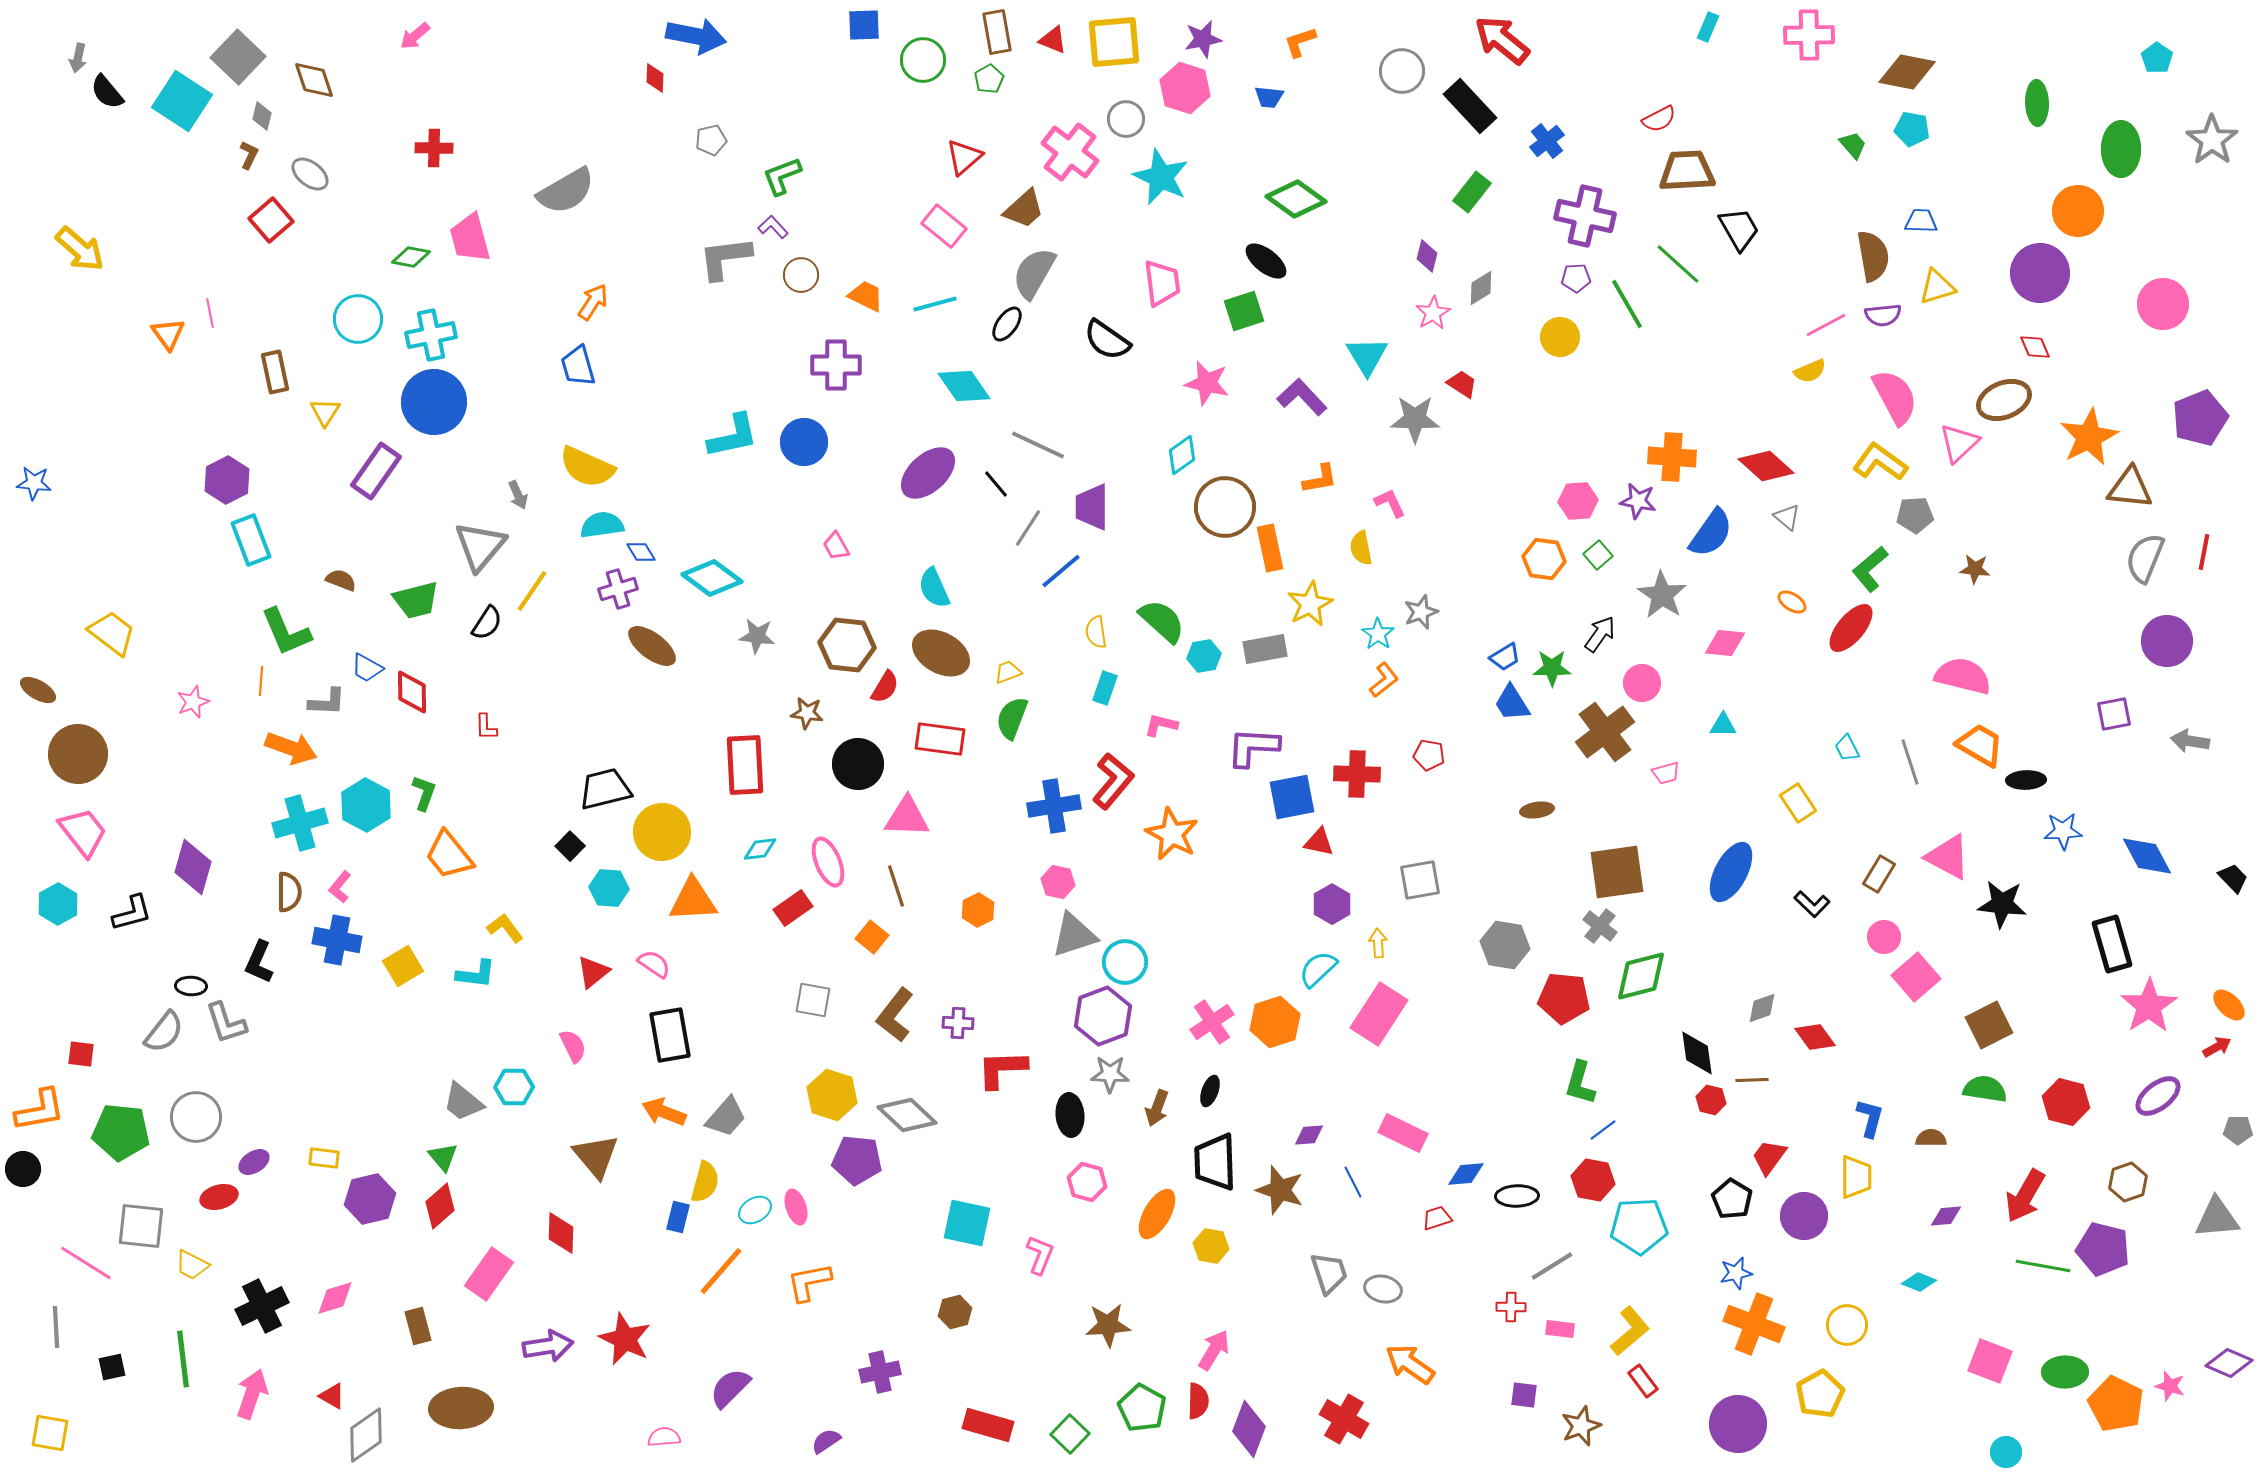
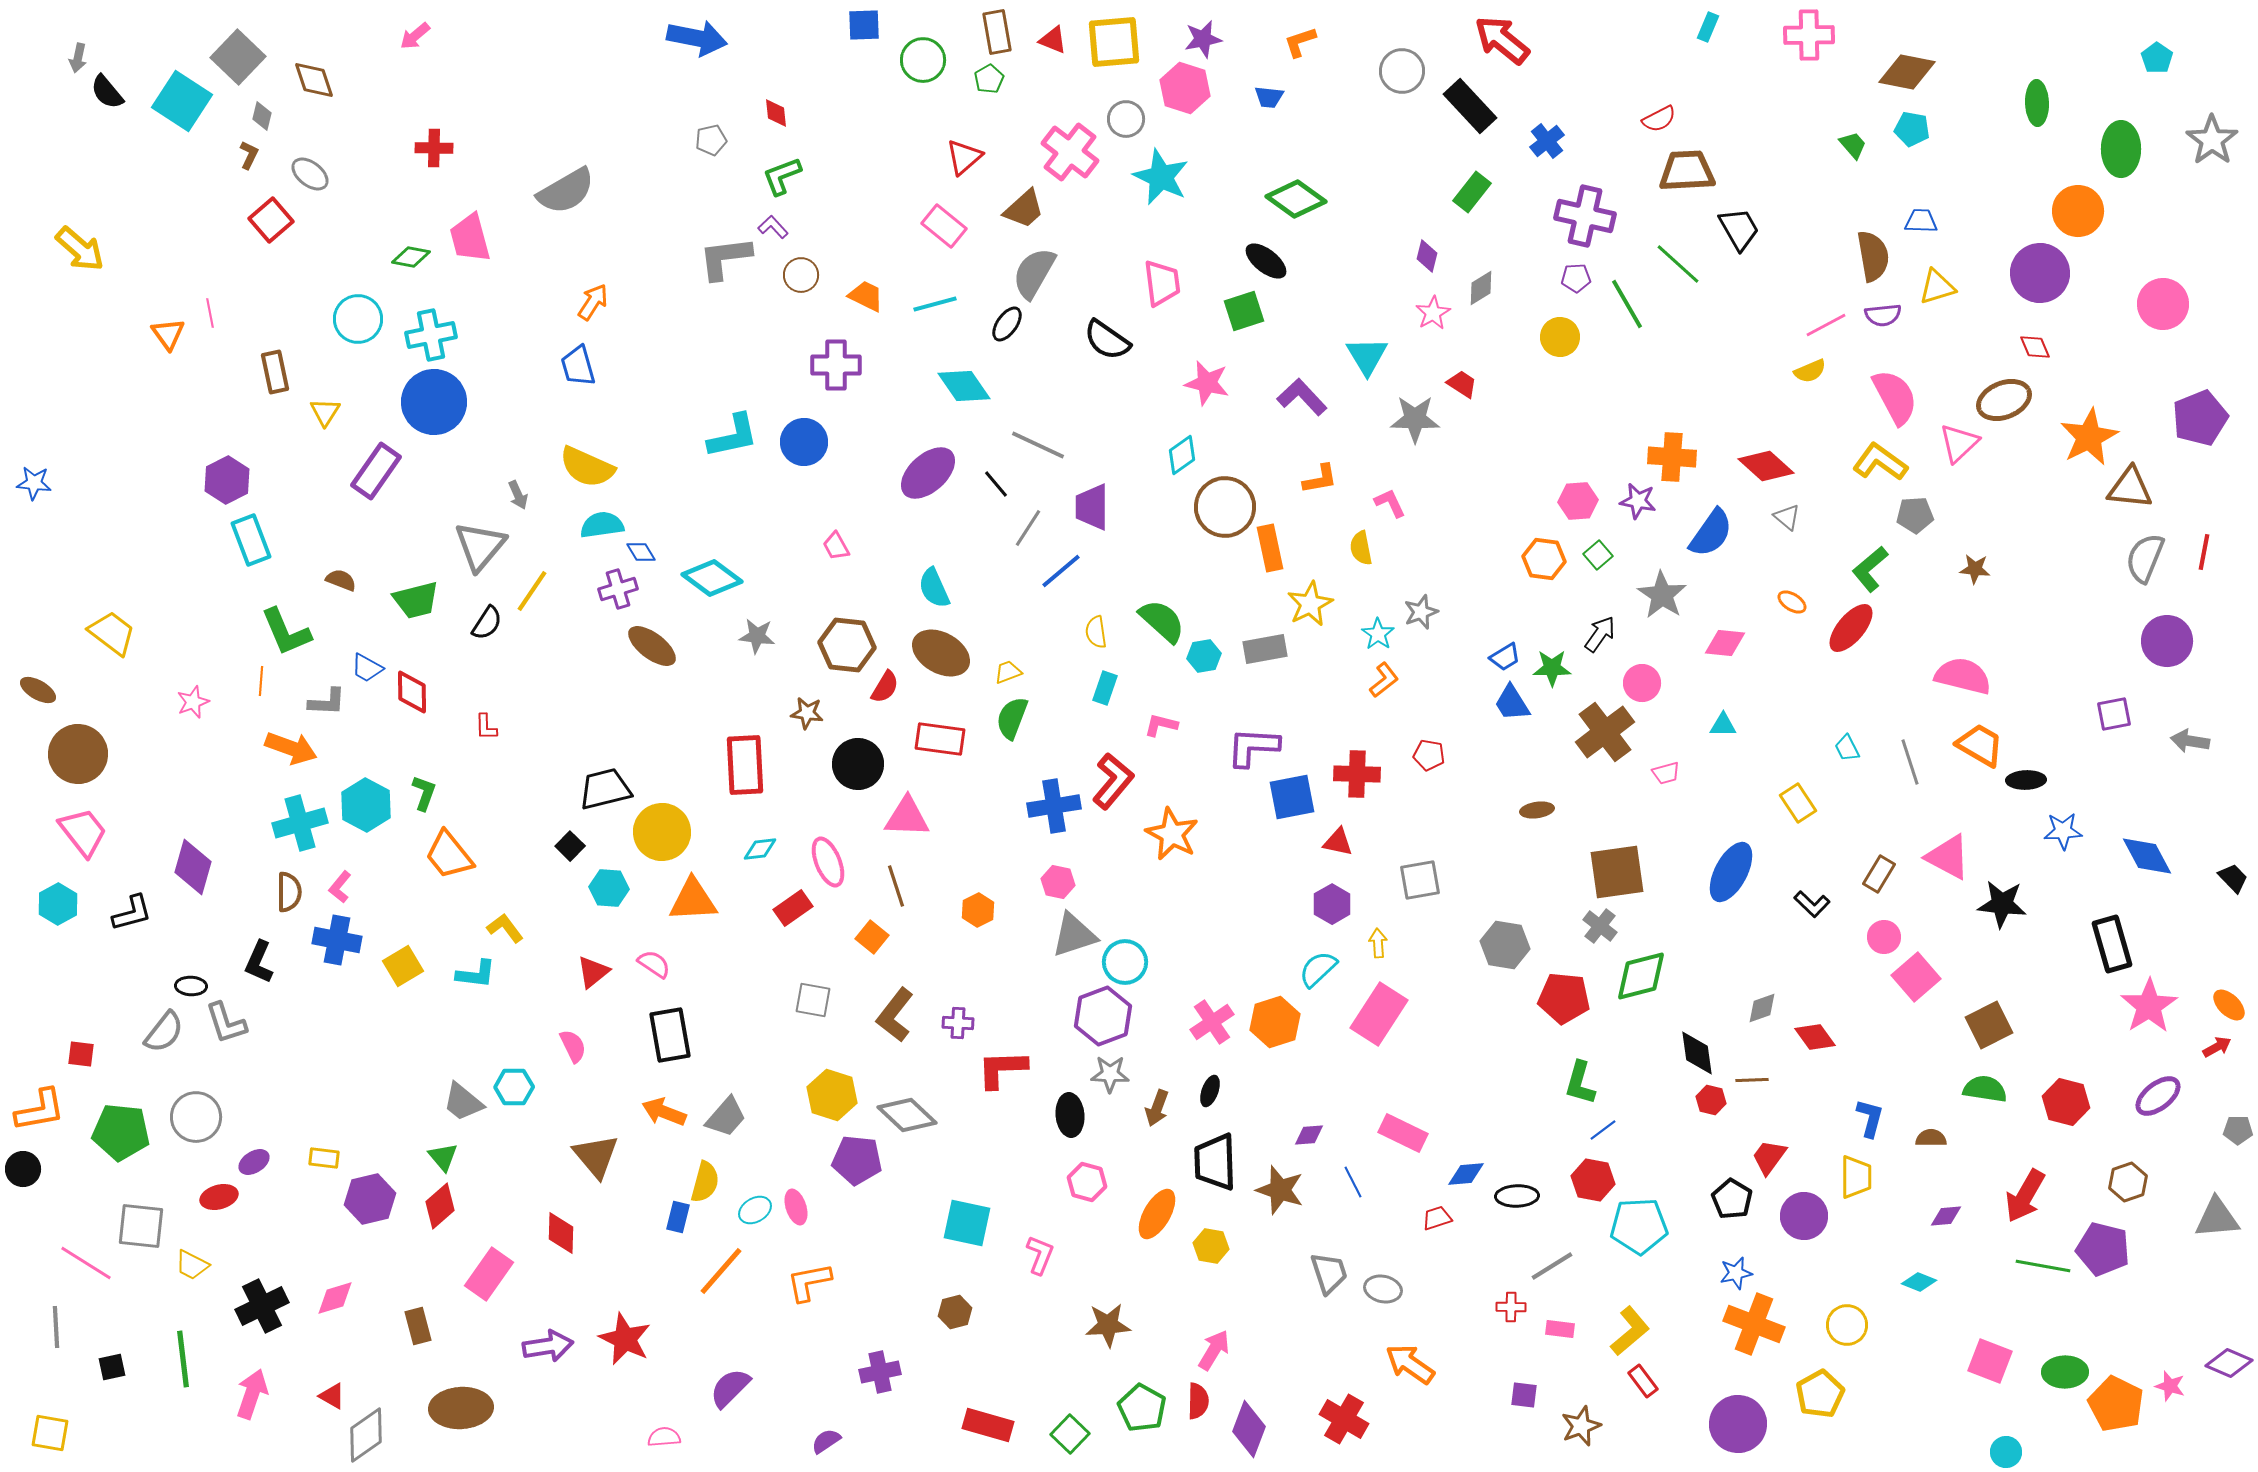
blue arrow at (696, 36): moved 1 px right, 2 px down
red diamond at (655, 78): moved 121 px right, 35 px down; rotated 8 degrees counterclockwise
red triangle at (1319, 842): moved 19 px right
